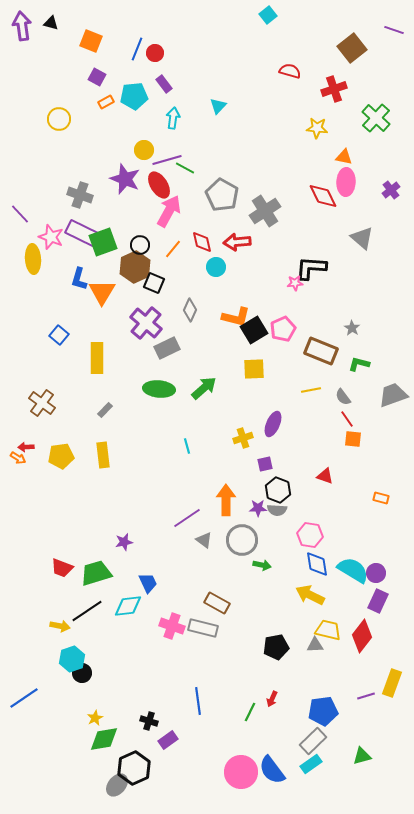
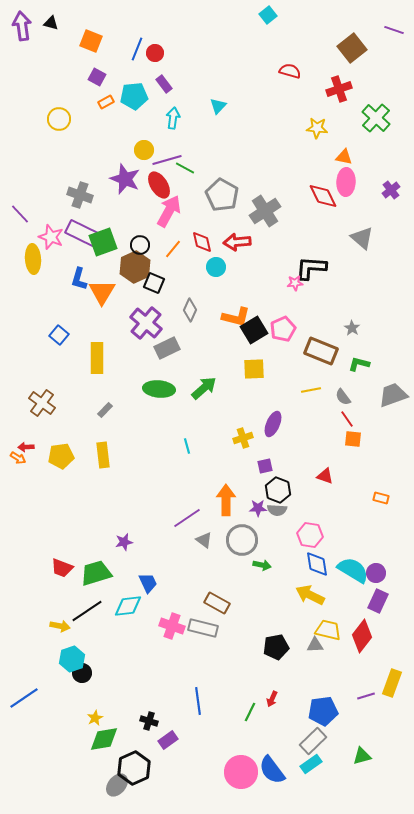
red cross at (334, 89): moved 5 px right
purple square at (265, 464): moved 2 px down
